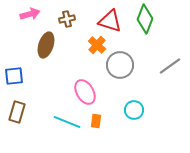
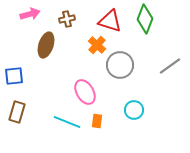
orange rectangle: moved 1 px right
